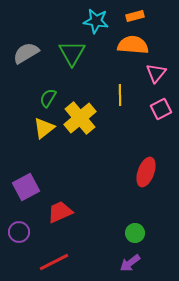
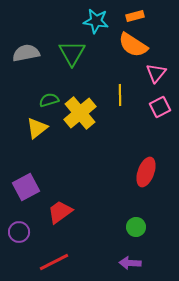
orange semicircle: rotated 152 degrees counterclockwise
gray semicircle: rotated 20 degrees clockwise
green semicircle: moved 1 px right, 2 px down; rotated 42 degrees clockwise
pink square: moved 1 px left, 2 px up
yellow cross: moved 5 px up
yellow triangle: moved 7 px left
red trapezoid: rotated 12 degrees counterclockwise
green circle: moved 1 px right, 6 px up
purple arrow: rotated 40 degrees clockwise
